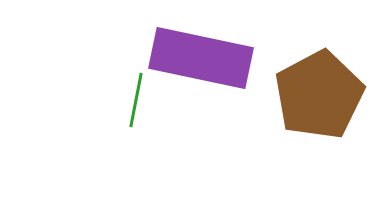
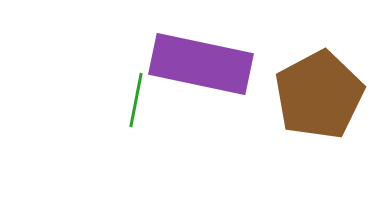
purple rectangle: moved 6 px down
